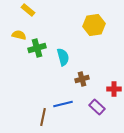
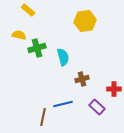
yellow hexagon: moved 9 px left, 4 px up
